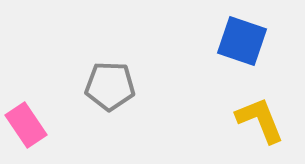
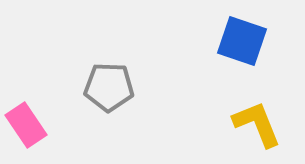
gray pentagon: moved 1 px left, 1 px down
yellow L-shape: moved 3 px left, 4 px down
